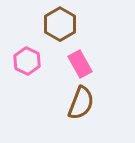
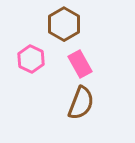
brown hexagon: moved 4 px right
pink hexagon: moved 4 px right, 2 px up
